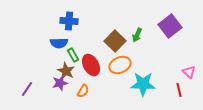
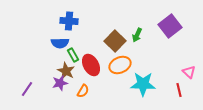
blue semicircle: moved 1 px right
